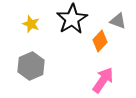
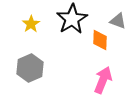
yellow star: rotated 18 degrees clockwise
orange diamond: moved 1 px up; rotated 40 degrees counterclockwise
gray hexagon: moved 1 px left, 2 px down
pink arrow: rotated 12 degrees counterclockwise
